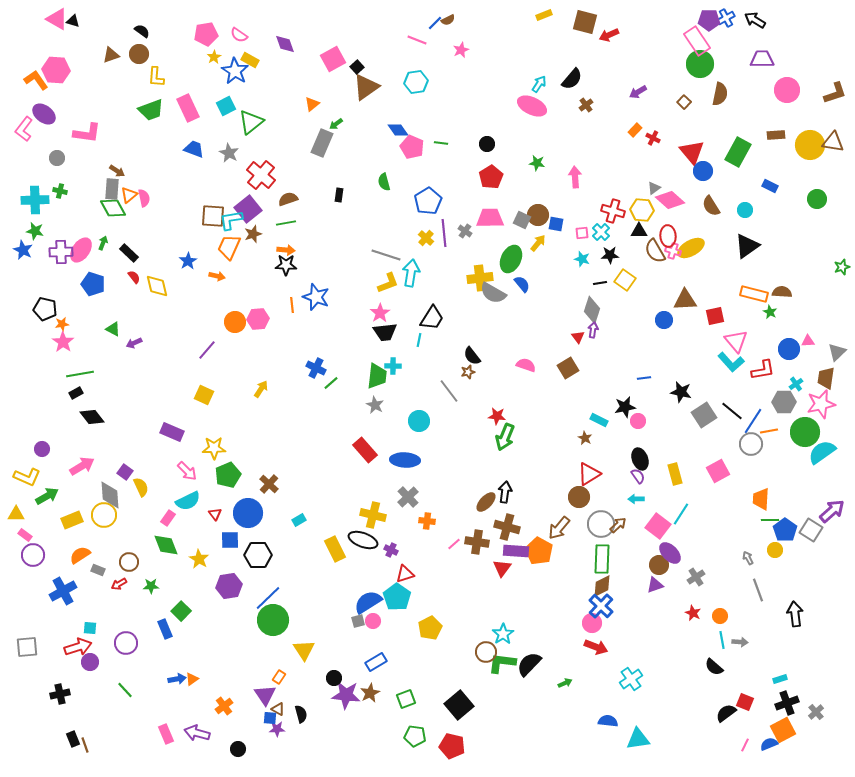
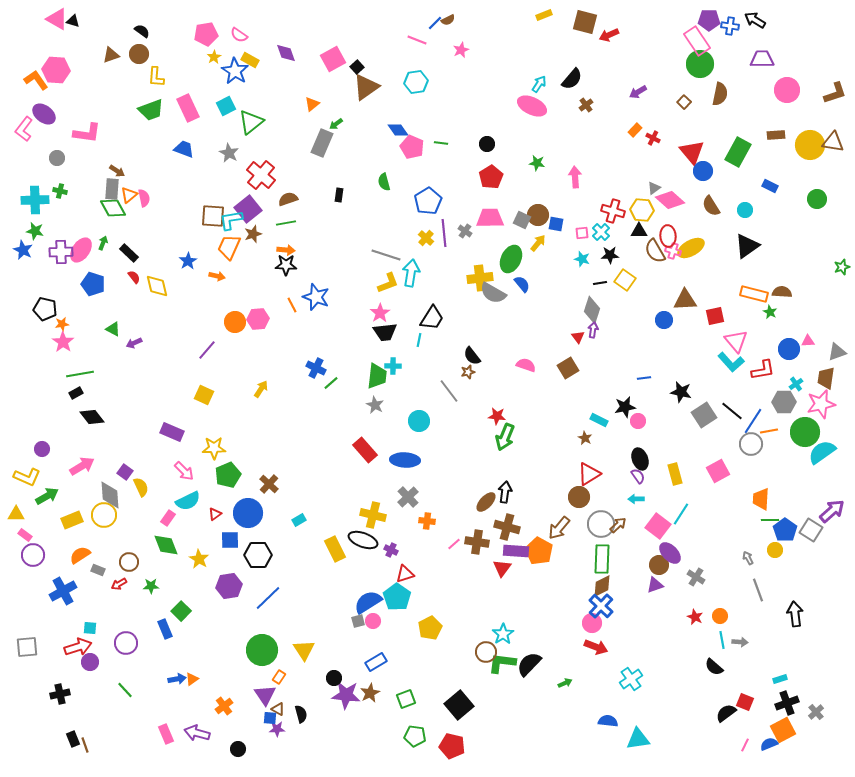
blue cross at (726, 18): moved 4 px right, 8 px down; rotated 36 degrees clockwise
purple diamond at (285, 44): moved 1 px right, 9 px down
blue trapezoid at (194, 149): moved 10 px left
orange line at (292, 305): rotated 21 degrees counterclockwise
gray triangle at (837, 352): rotated 24 degrees clockwise
pink arrow at (187, 471): moved 3 px left
red triangle at (215, 514): rotated 32 degrees clockwise
gray cross at (696, 577): rotated 24 degrees counterclockwise
red star at (693, 613): moved 2 px right, 4 px down
green circle at (273, 620): moved 11 px left, 30 px down
